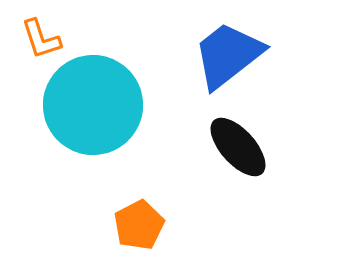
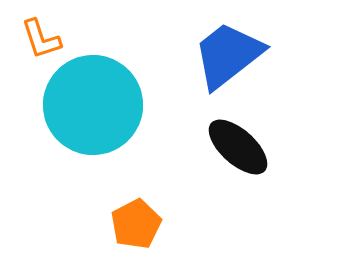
black ellipse: rotated 6 degrees counterclockwise
orange pentagon: moved 3 px left, 1 px up
